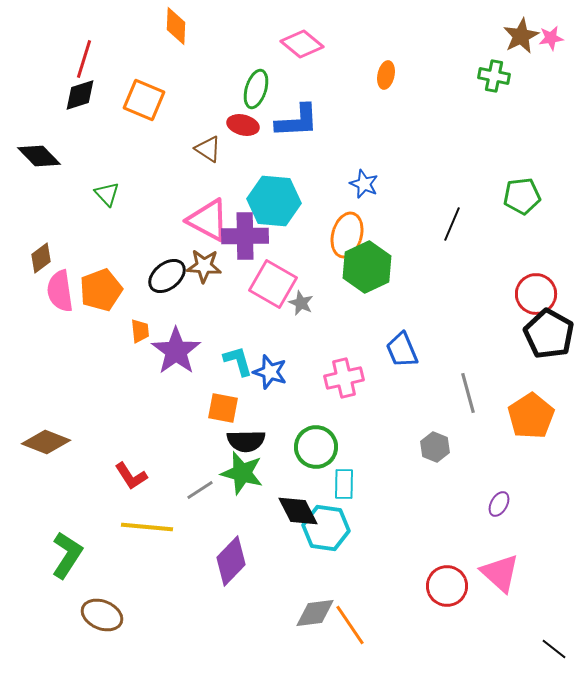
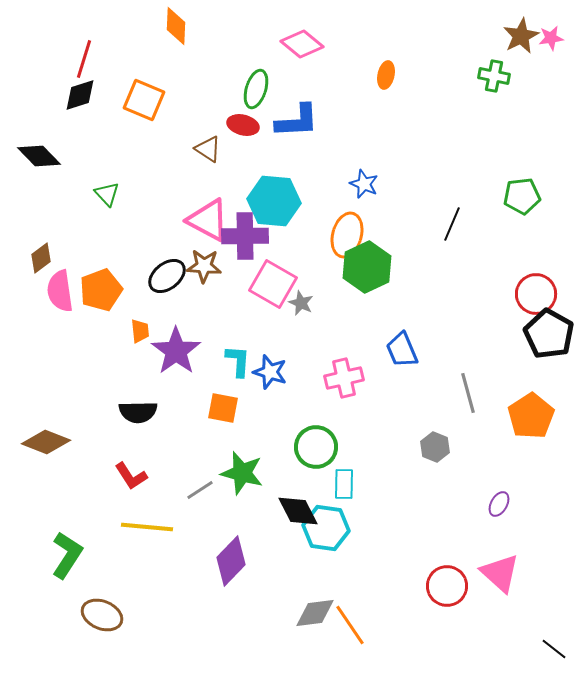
cyan L-shape at (238, 361): rotated 20 degrees clockwise
black semicircle at (246, 441): moved 108 px left, 29 px up
